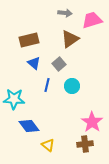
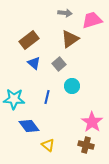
brown rectangle: rotated 24 degrees counterclockwise
blue line: moved 12 px down
brown cross: moved 1 px right, 1 px down; rotated 21 degrees clockwise
